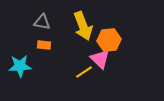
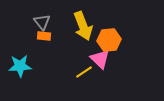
gray triangle: rotated 42 degrees clockwise
orange rectangle: moved 9 px up
